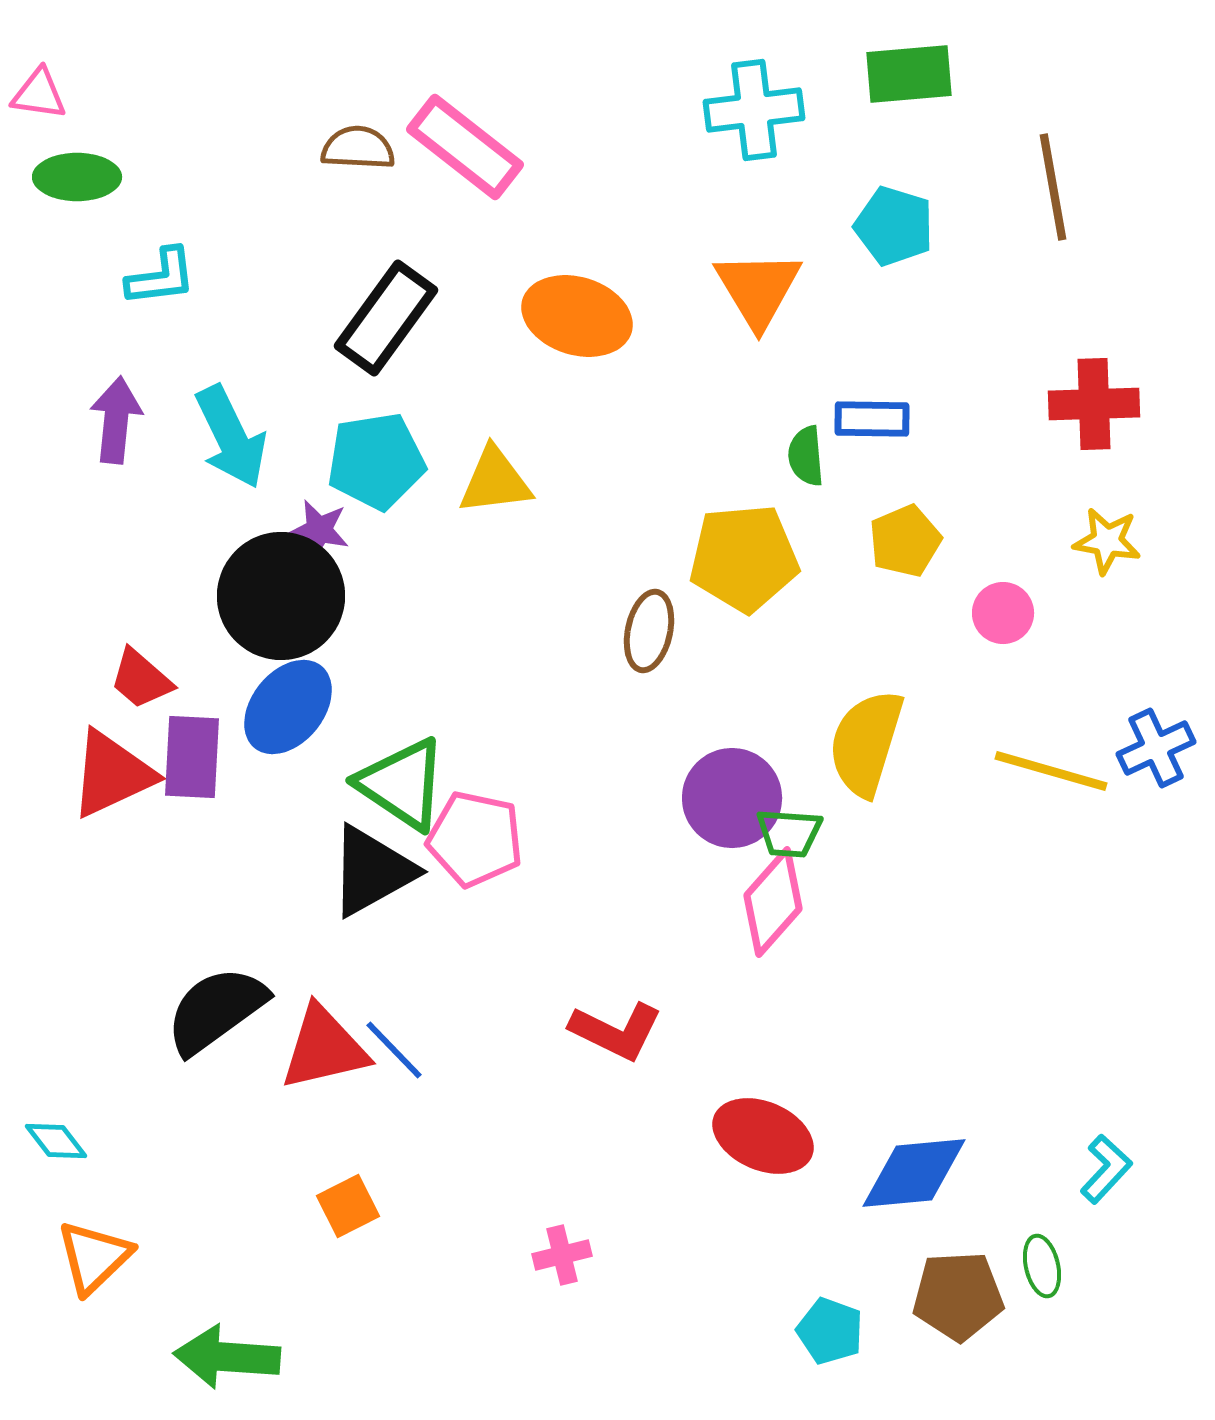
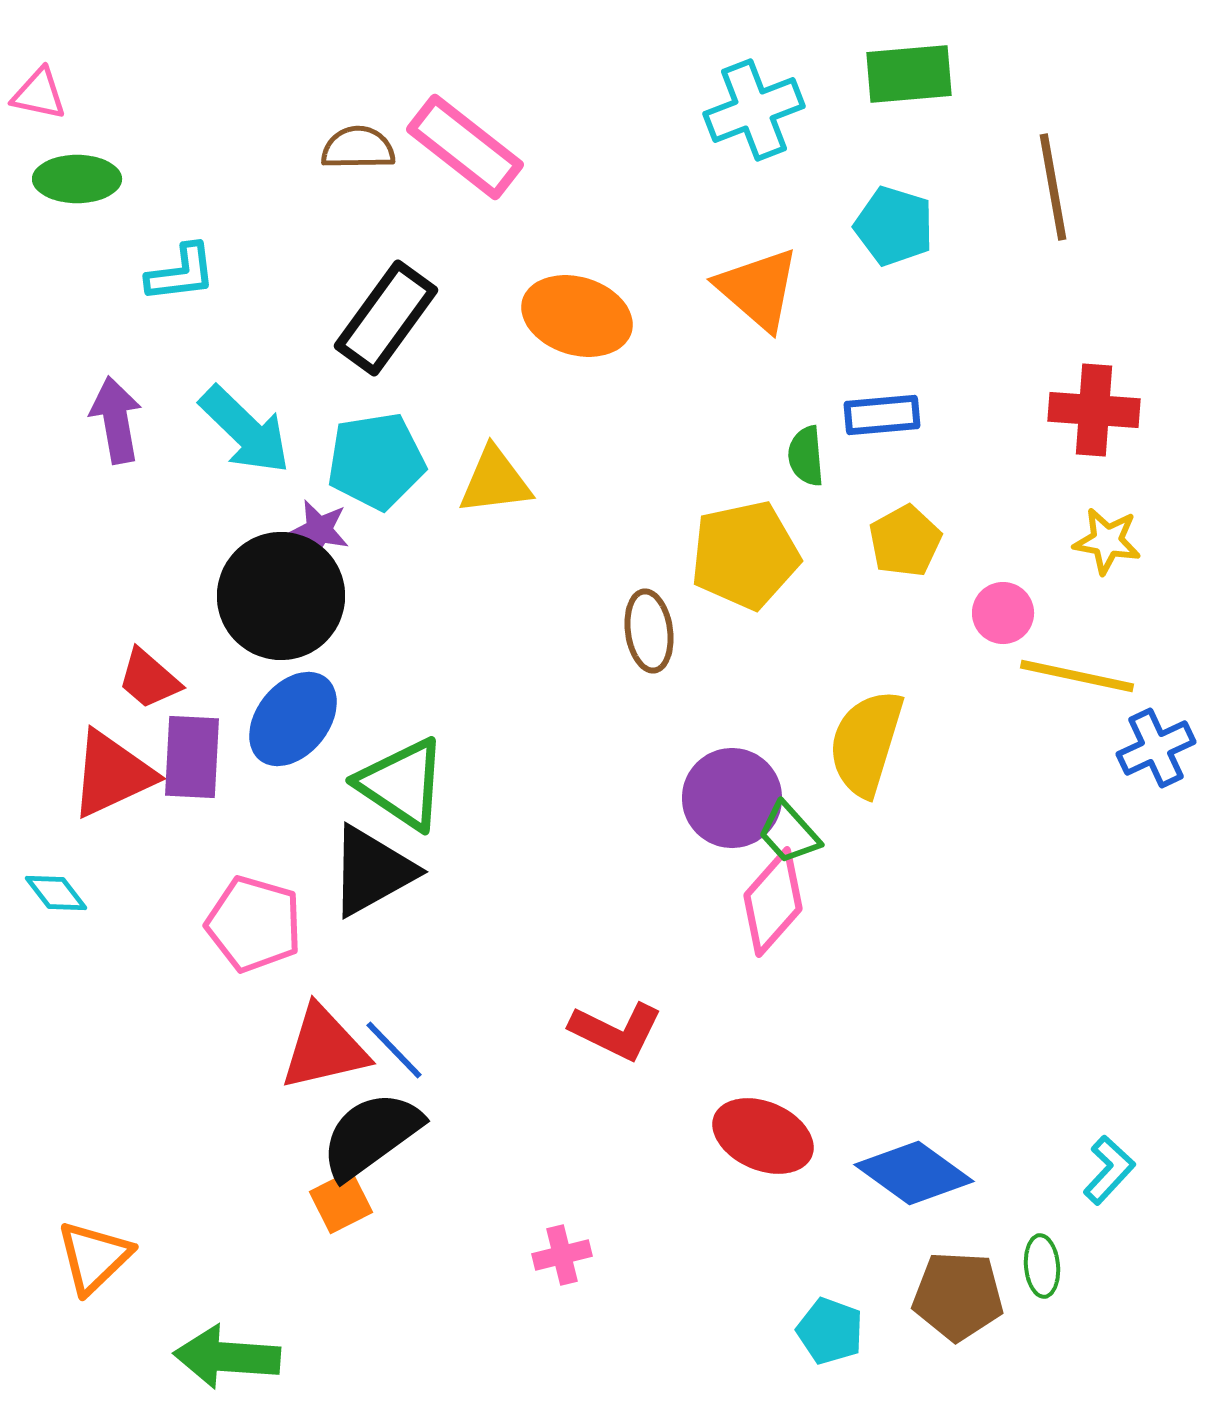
pink triangle at (39, 94): rotated 4 degrees clockwise
cyan cross at (754, 110): rotated 14 degrees counterclockwise
brown semicircle at (358, 148): rotated 4 degrees counterclockwise
green ellipse at (77, 177): moved 2 px down
cyan L-shape at (161, 277): moved 20 px right, 4 px up
orange triangle at (758, 289): rotated 18 degrees counterclockwise
red cross at (1094, 404): moved 6 px down; rotated 6 degrees clockwise
blue rectangle at (872, 419): moved 10 px right, 4 px up; rotated 6 degrees counterclockwise
purple arrow at (116, 420): rotated 16 degrees counterclockwise
cyan arrow at (231, 437): moved 14 px right, 7 px up; rotated 20 degrees counterclockwise
yellow pentagon at (905, 541): rotated 6 degrees counterclockwise
yellow pentagon at (744, 558): moved 1 px right, 3 px up; rotated 7 degrees counterclockwise
brown ellipse at (649, 631): rotated 20 degrees counterclockwise
red trapezoid at (141, 679): moved 8 px right
blue ellipse at (288, 707): moved 5 px right, 12 px down
yellow line at (1051, 771): moved 26 px right, 95 px up; rotated 4 degrees counterclockwise
green trapezoid at (789, 833): rotated 44 degrees clockwise
pink pentagon at (475, 839): moved 221 px left, 85 px down; rotated 4 degrees clockwise
black semicircle at (216, 1010): moved 155 px right, 125 px down
cyan diamond at (56, 1141): moved 248 px up
cyan L-shape at (1106, 1169): moved 3 px right, 1 px down
blue diamond at (914, 1173): rotated 41 degrees clockwise
orange square at (348, 1206): moved 7 px left, 4 px up
green ellipse at (1042, 1266): rotated 8 degrees clockwise
brown pentagon at (958, 1296): rotated 6 degrees clockwise
